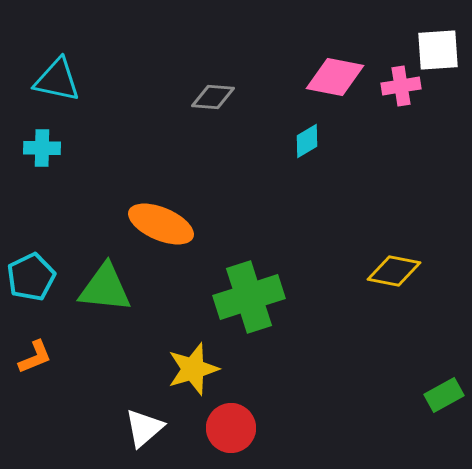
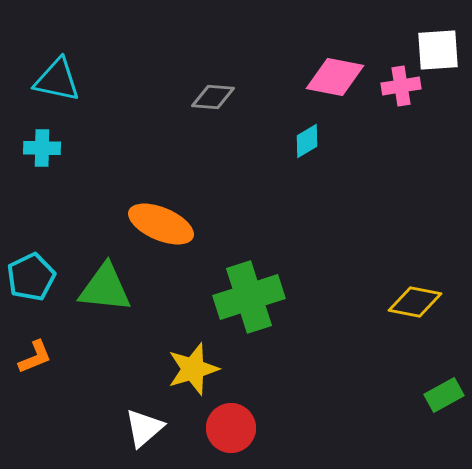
yellow diamond: moved 21 px right, 31 px down
